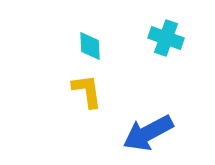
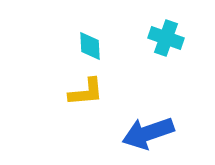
yellow L-shape: moved 1 px left, 1 px down; rotated 93 degrees clockwise
blue arrow: rotated 9 degrees clockwise
